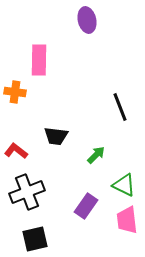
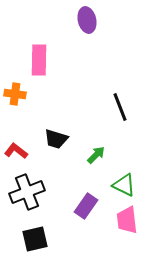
orange cross: moved 2 px down
black trapezoid: moved 3 px down; rotated 10 degrees clockwise
